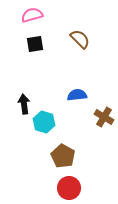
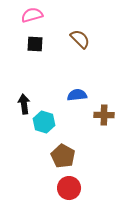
black square: rotated 12 degrees clockwise
brown cross: moved 2 px up; rotated 30 degrees counterclockwise
